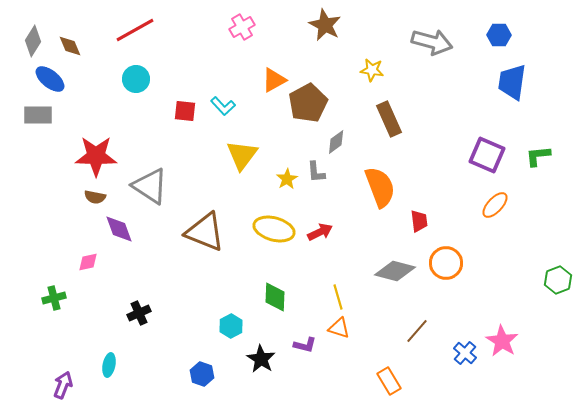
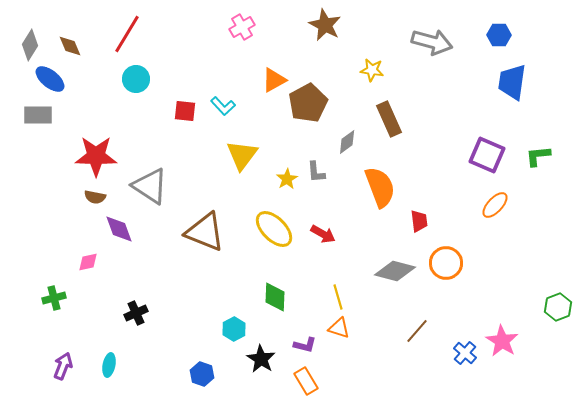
red line at (135, 30): moved 8 px left, 4 px down; rotated 30 degrees counterclockwise
gray diamond at (33, 41): moved 3 px left, 4 px down
gray diamond at (336, 142): moved 11 px right
yellow ellipse at (274, 229): rotated 30 degrees clockwise
red arrow at (320, 232): moved 3 px right, 2 px down; rotated 55 degrees clockwise
green hexagon at (558, 280): moved 27 px down
black cross at (139, 313): moved 3 px left
cyan hexagon at (231, 326): moved 3 px right, 3 px down
orange rectangle at (389, 381): moved 83 px left
purple arrow at (63, 385): moved 19 px up
